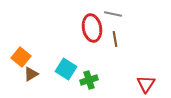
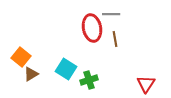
gray line: moved 2 px left; rotated 12 degrees counterclockwise
